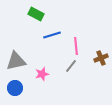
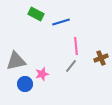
blue line: moved 9 px right, 13 px up
blue circle: moved 10 px right, 4 px up
